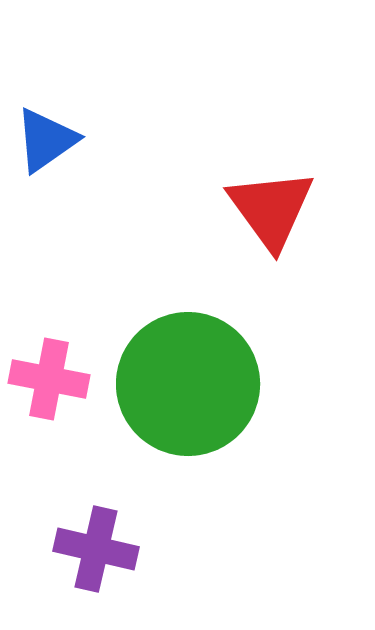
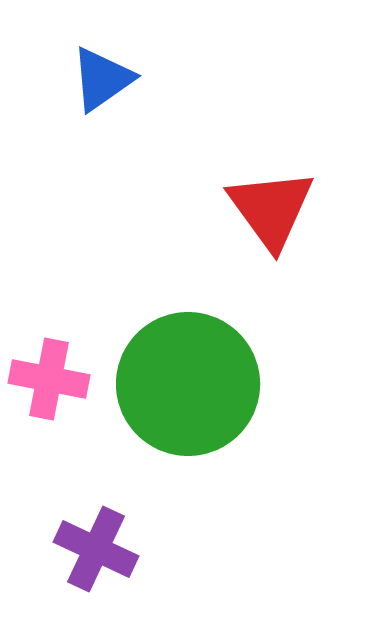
blue triangle: moved 56 px right, 61 px up
purple cross: rotated 12 degrees clockwise
